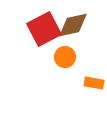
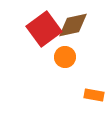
red square: rotated 8 degrees counterclockwise
orange rectangle: moved 12 px down
